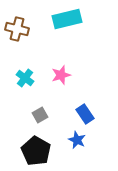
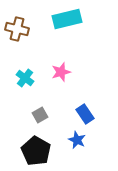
pink star: moved 3 px up
